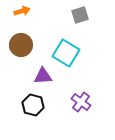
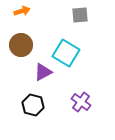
gray square: rotated 12 degrees clockwise
purple triangle: moved 4 px up; rotated 24 degrees counterclockwise
